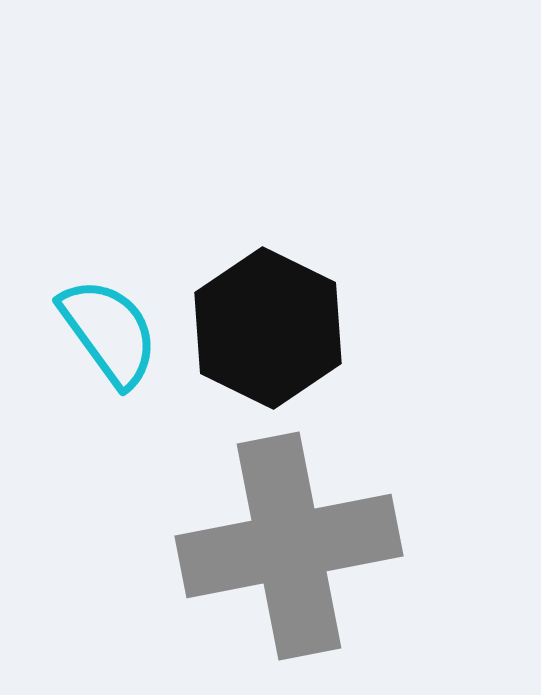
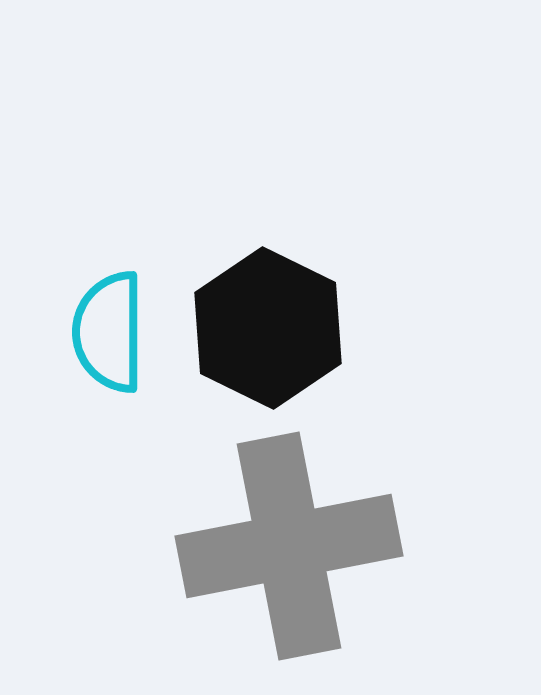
cyan semicircle: rotated 144 degrees counterclockwise
